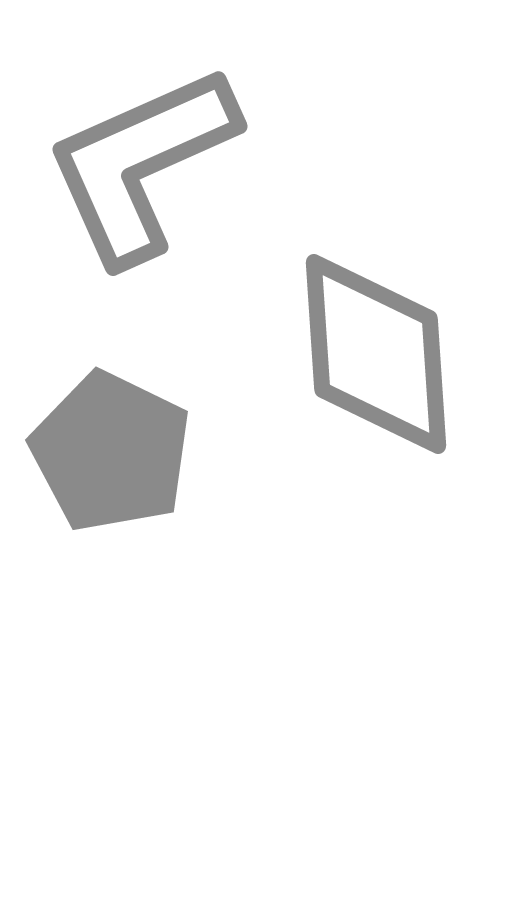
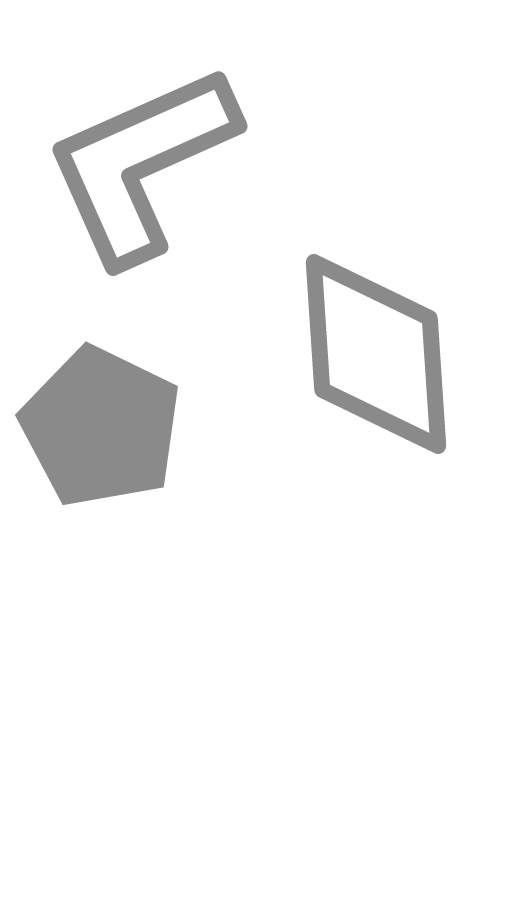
gray pentagon: moved 10 px left, 25 px up
